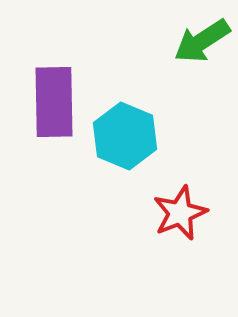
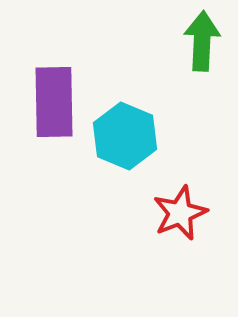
green arrow: rotated 126 degrees clockwise
